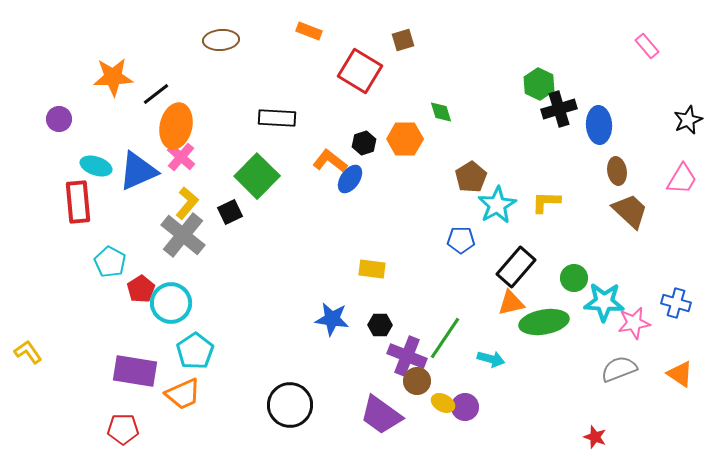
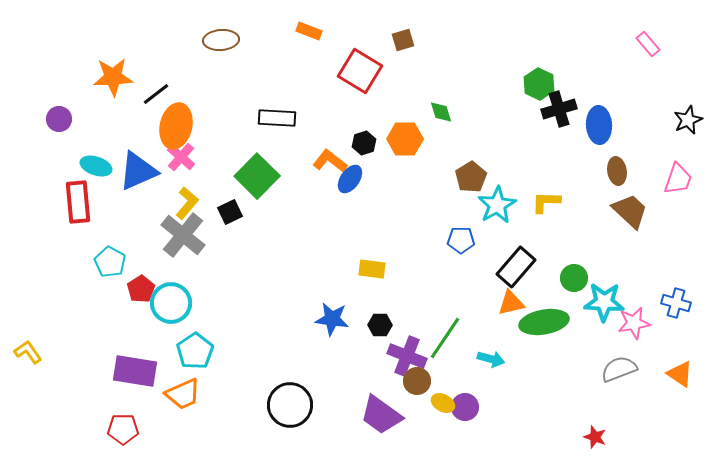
pink rectangle at (647, 46): moved 1 px right, 2 px up
pink trapezoid at (682, 179): moved 4 px left; rotated 12 degrees counterclockwise
